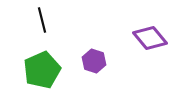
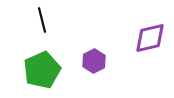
purple diamond: rotated 64 degrees counterclockwise
purple hexagon: rotated 15 degrees clockwise
